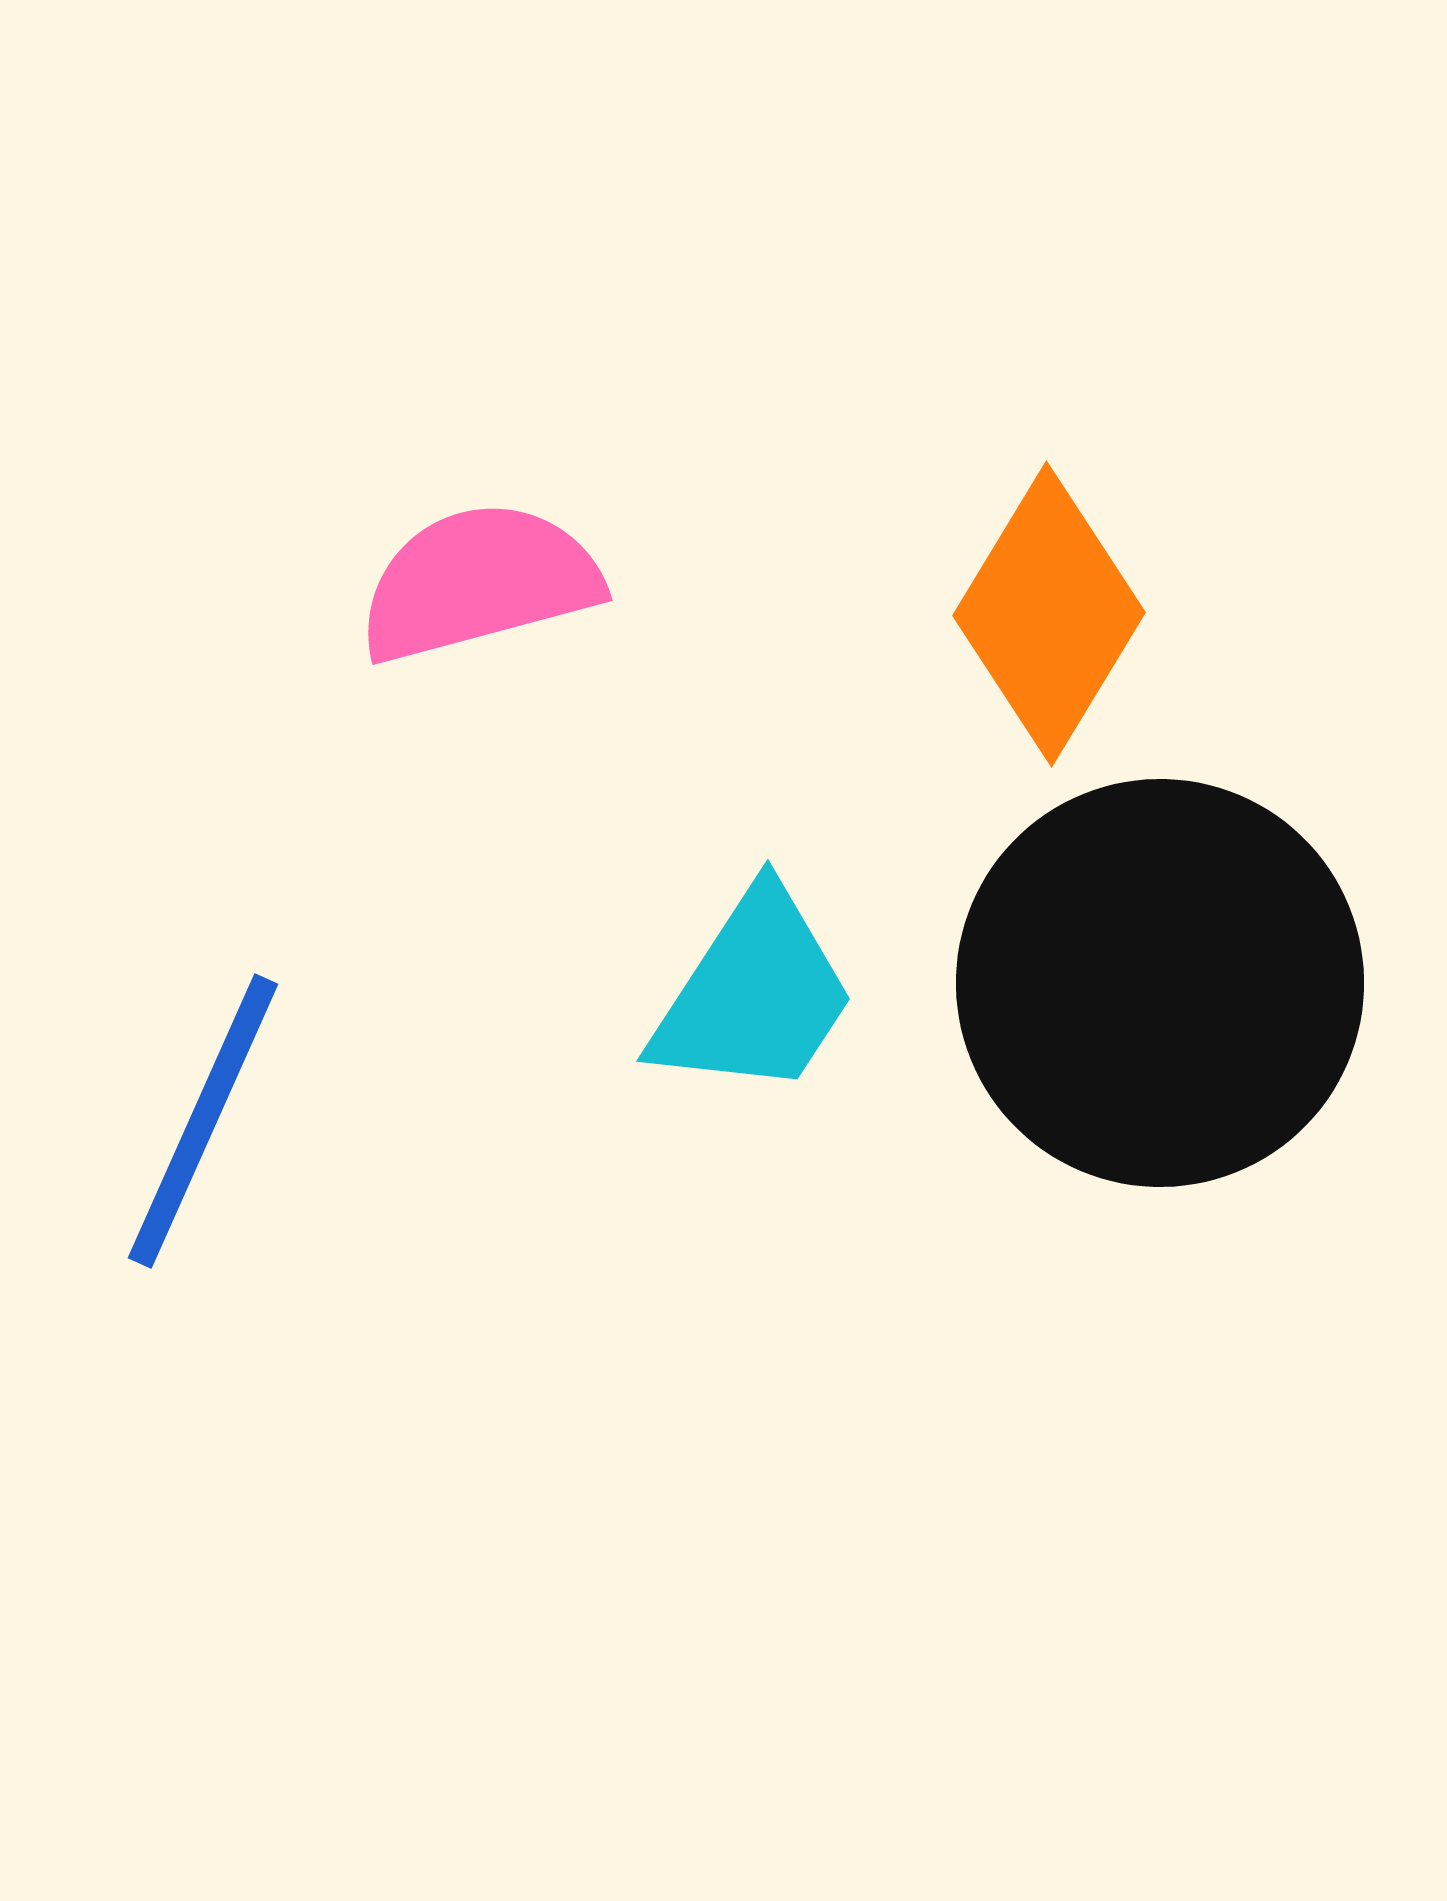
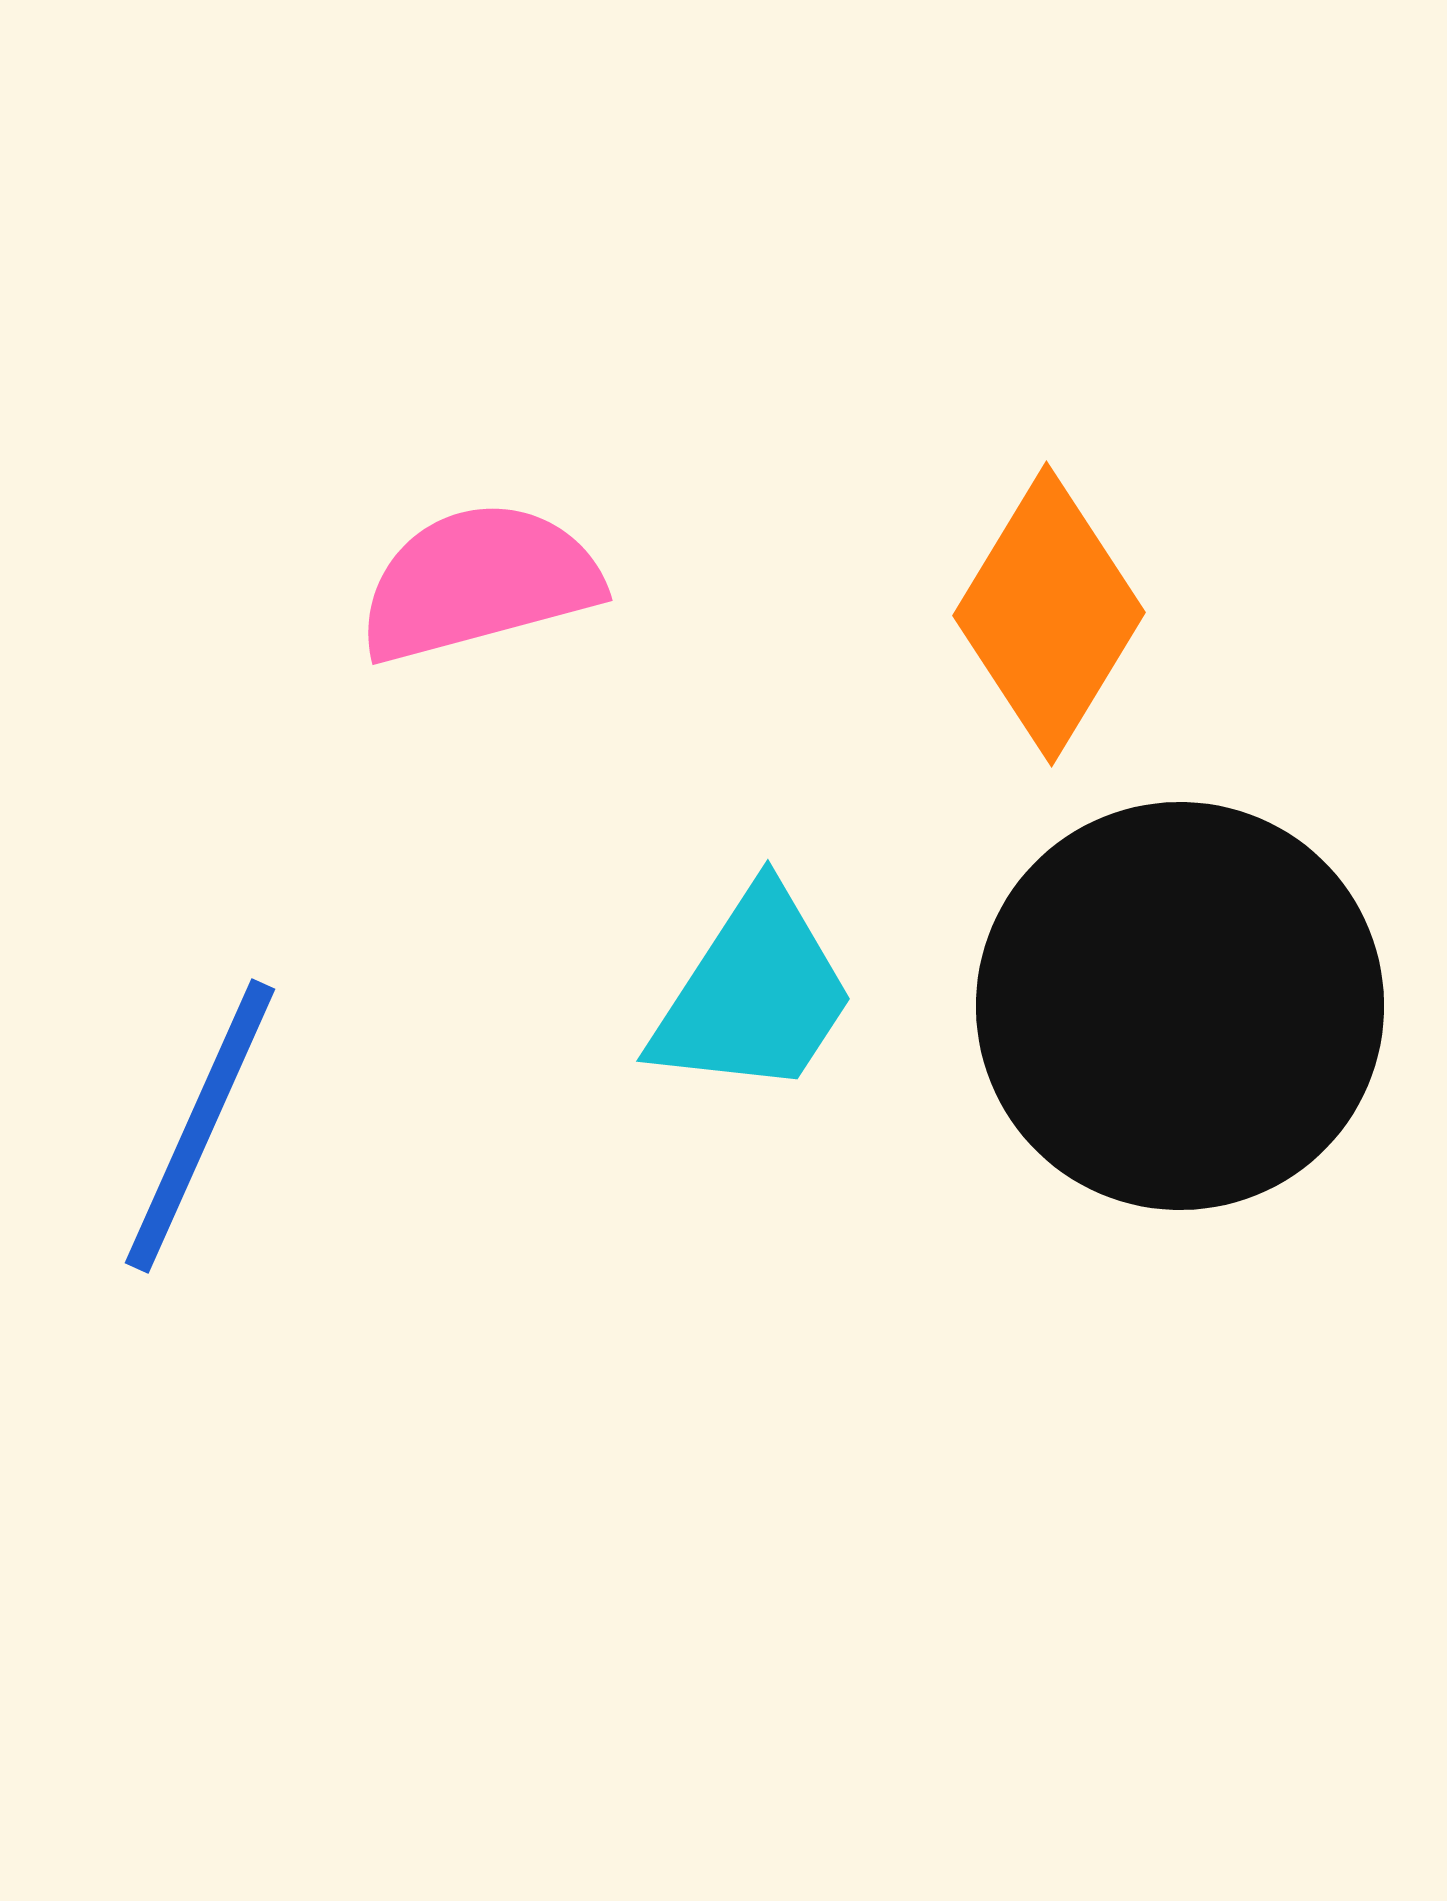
black circle: moved 20 px right, 23 px down
blue line: moved 3 px left, 5 px down
